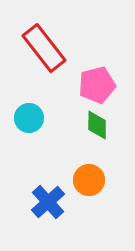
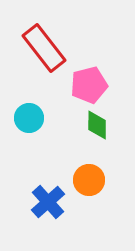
pink pentagon: moved 8 px left
